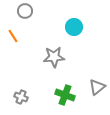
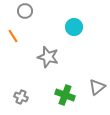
gray star: moved 6 px left; rotated 20 degrees clockwise
